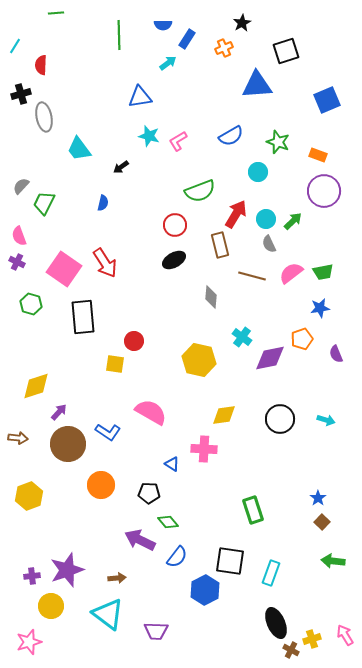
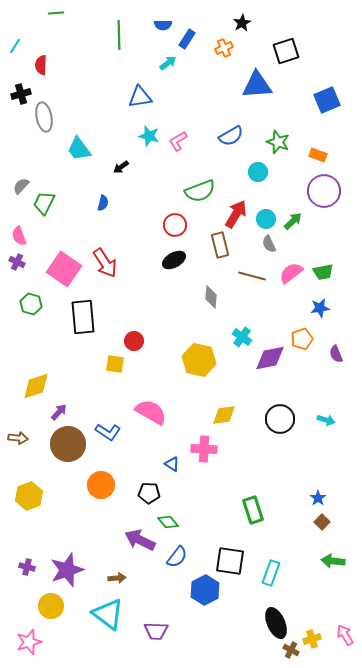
purple cross at (32, 576): moved 5 px left, 9 px up; rotated 21 degrees clockwise
